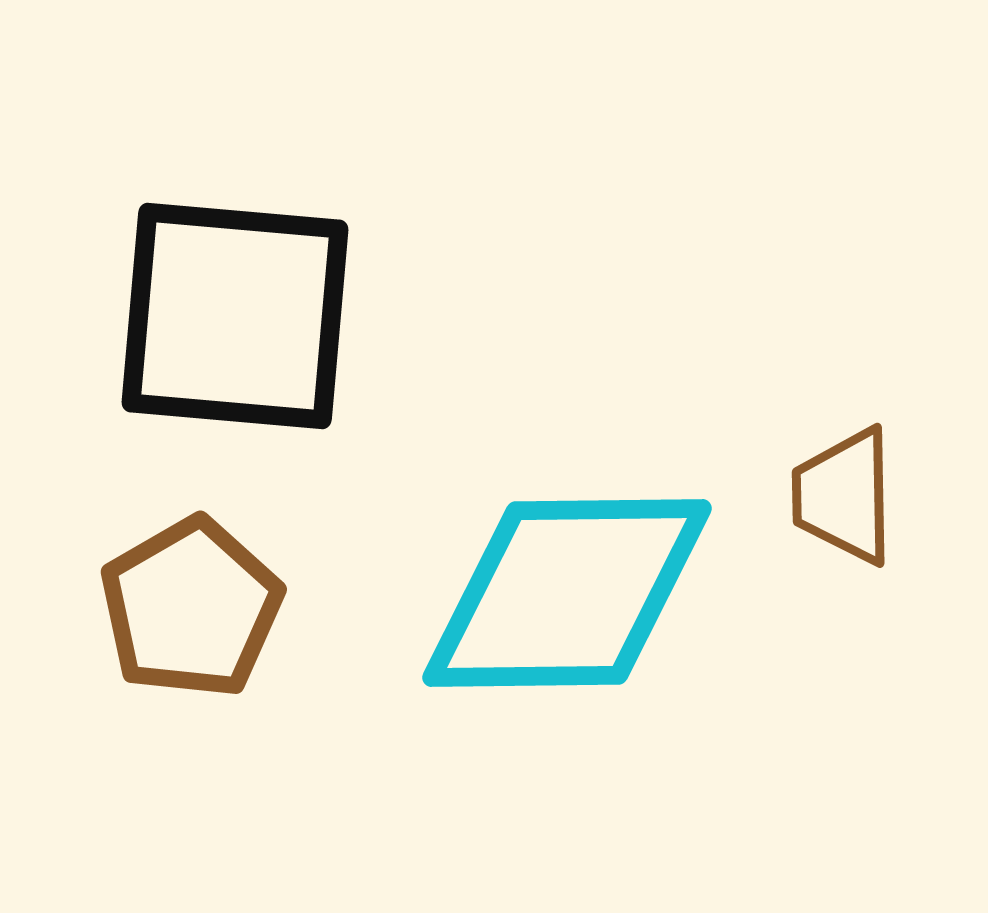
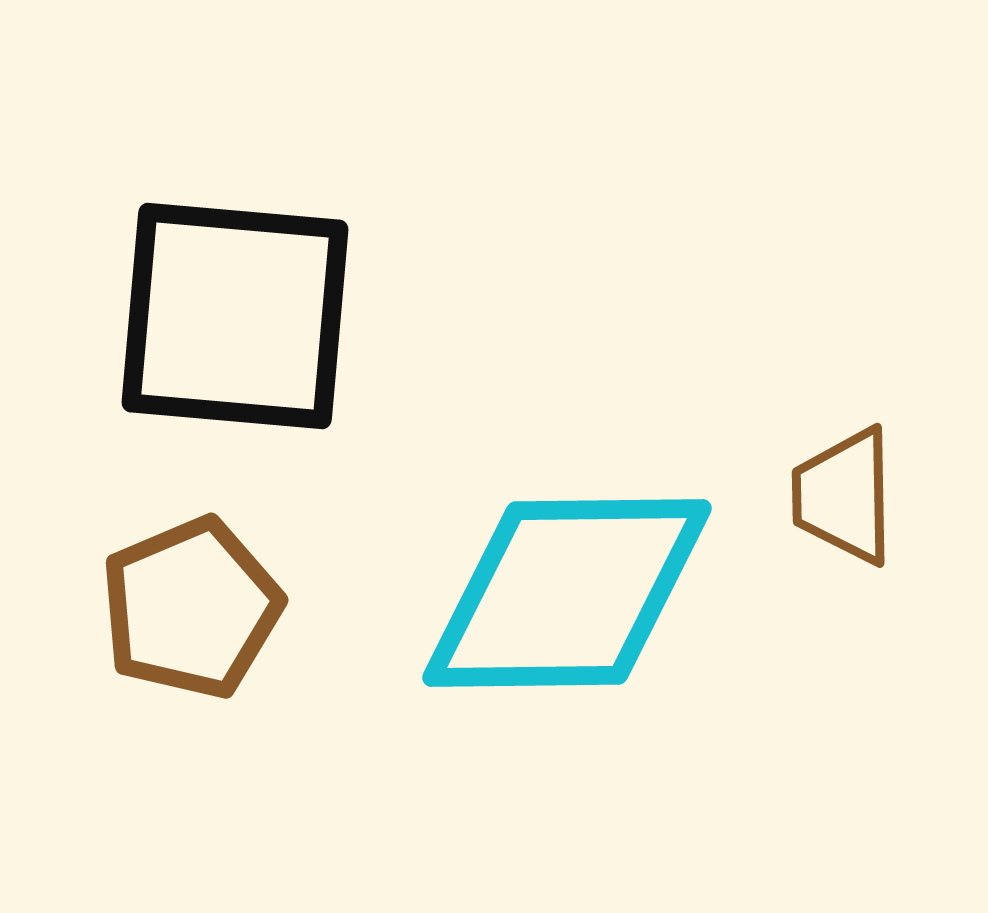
brown pentagon: rotated 7 degrees clockwise
